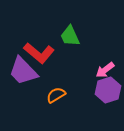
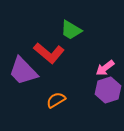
green trapezoid: moved 1 px right, 6 px up; rotated 35 degrees counterclockwise
red L-shape: moved 10 px right
pink arrow: moved 2 px up
orange semicircle: moved 5 px down
